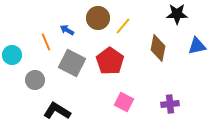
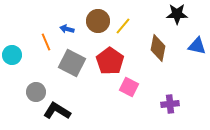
brown circle: moved 3 px down
blue arrow: moved 1 px up; rotated 16 degrees counterclockwise
blue triangle: rotated 24 degrees clockwise
gray circle: moved 1 px right, 12 px down
pink square: moved 5 px right, 15 px up
